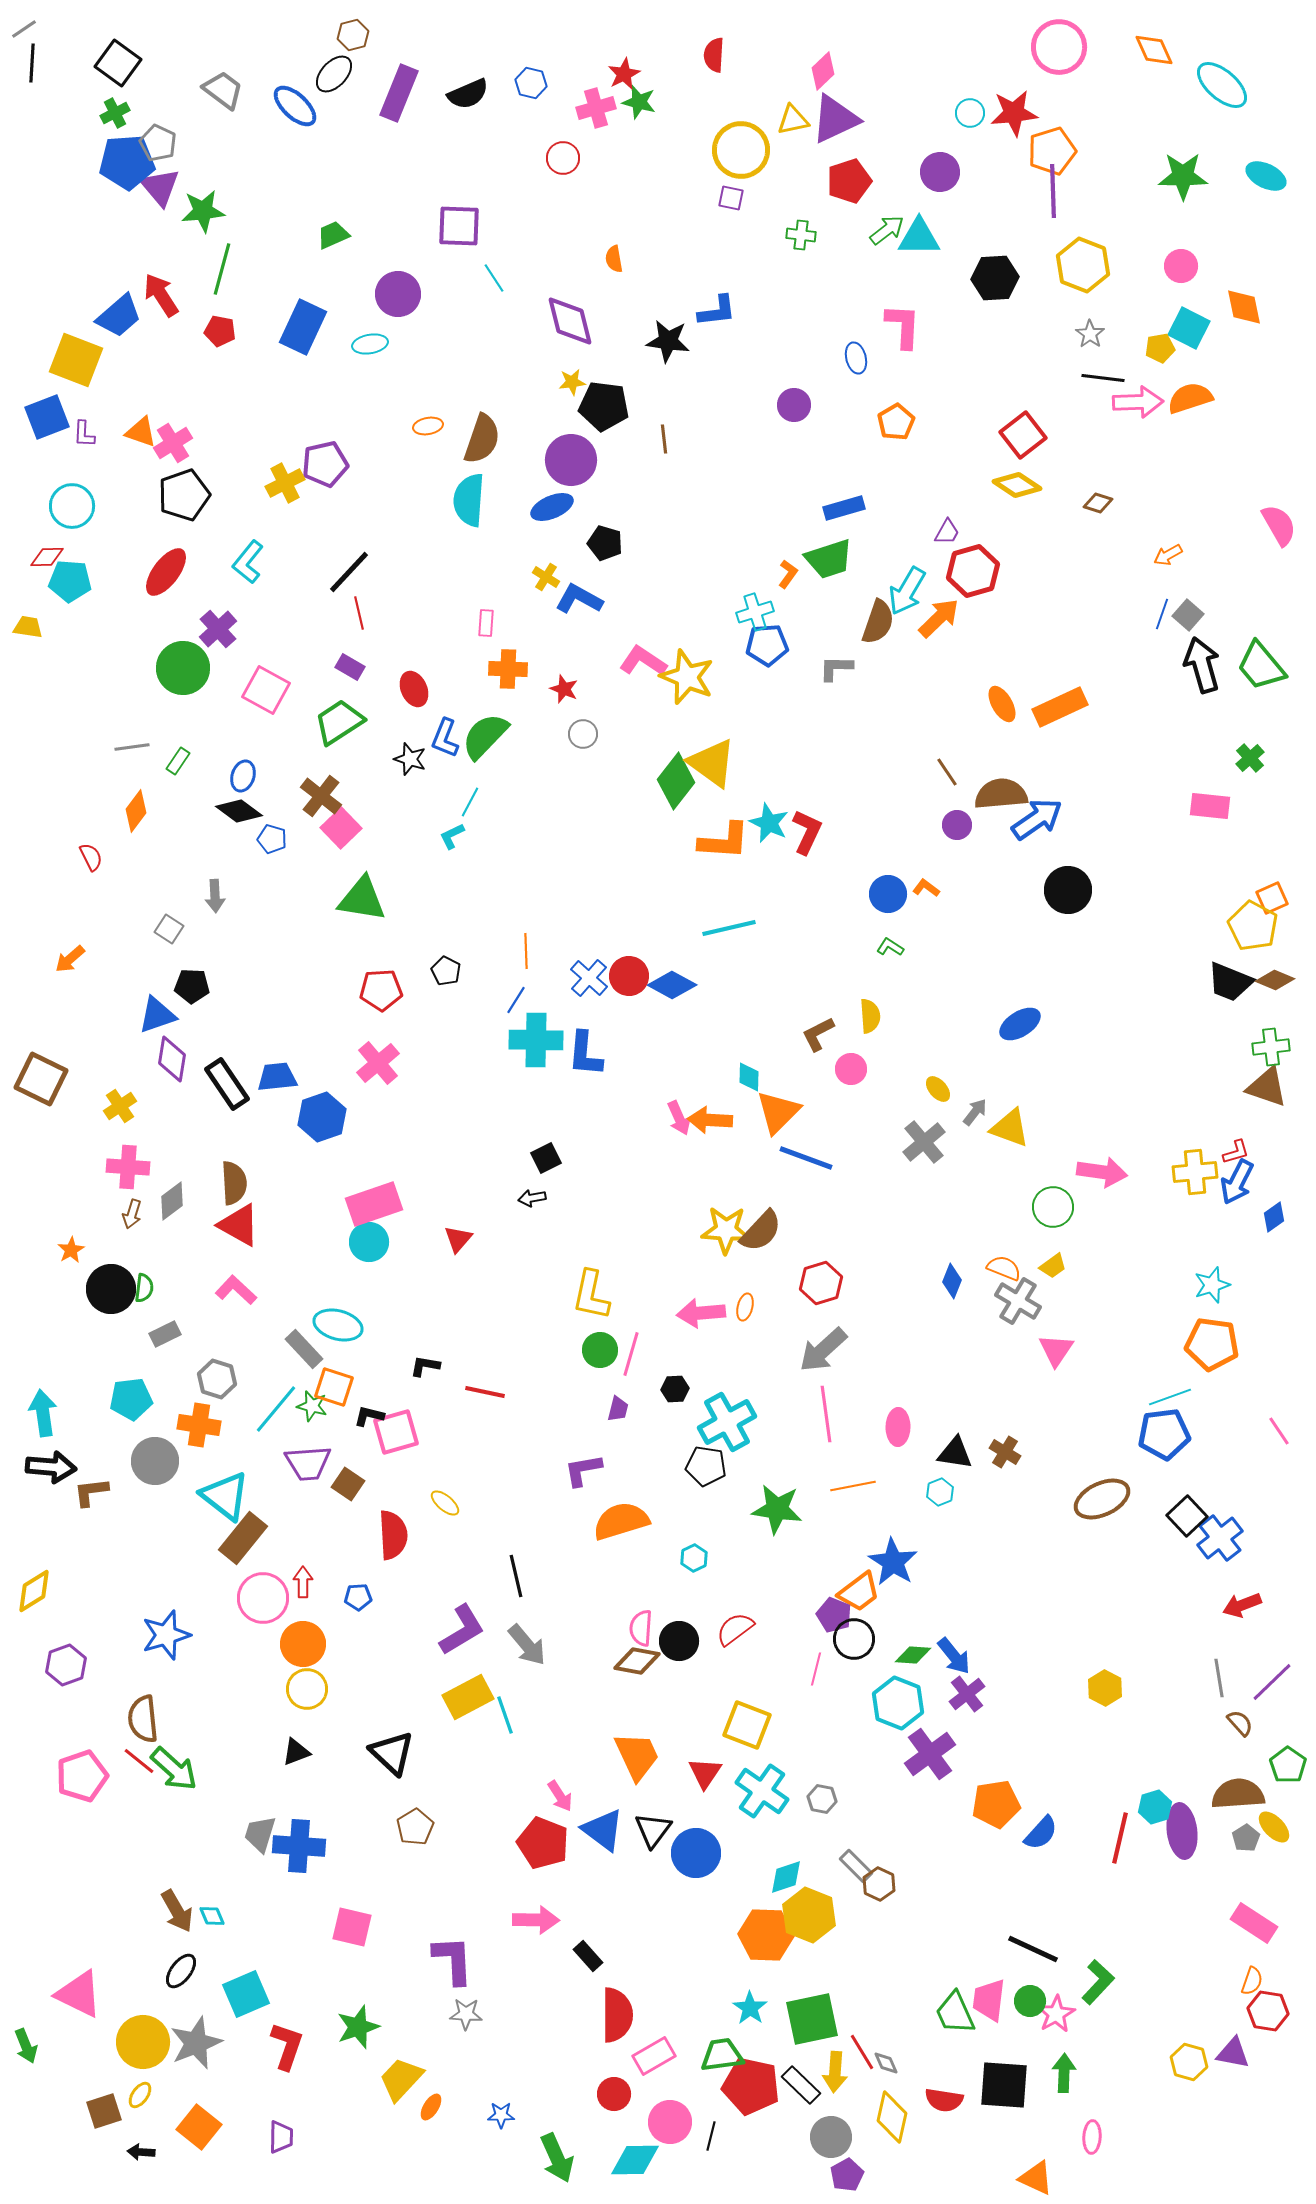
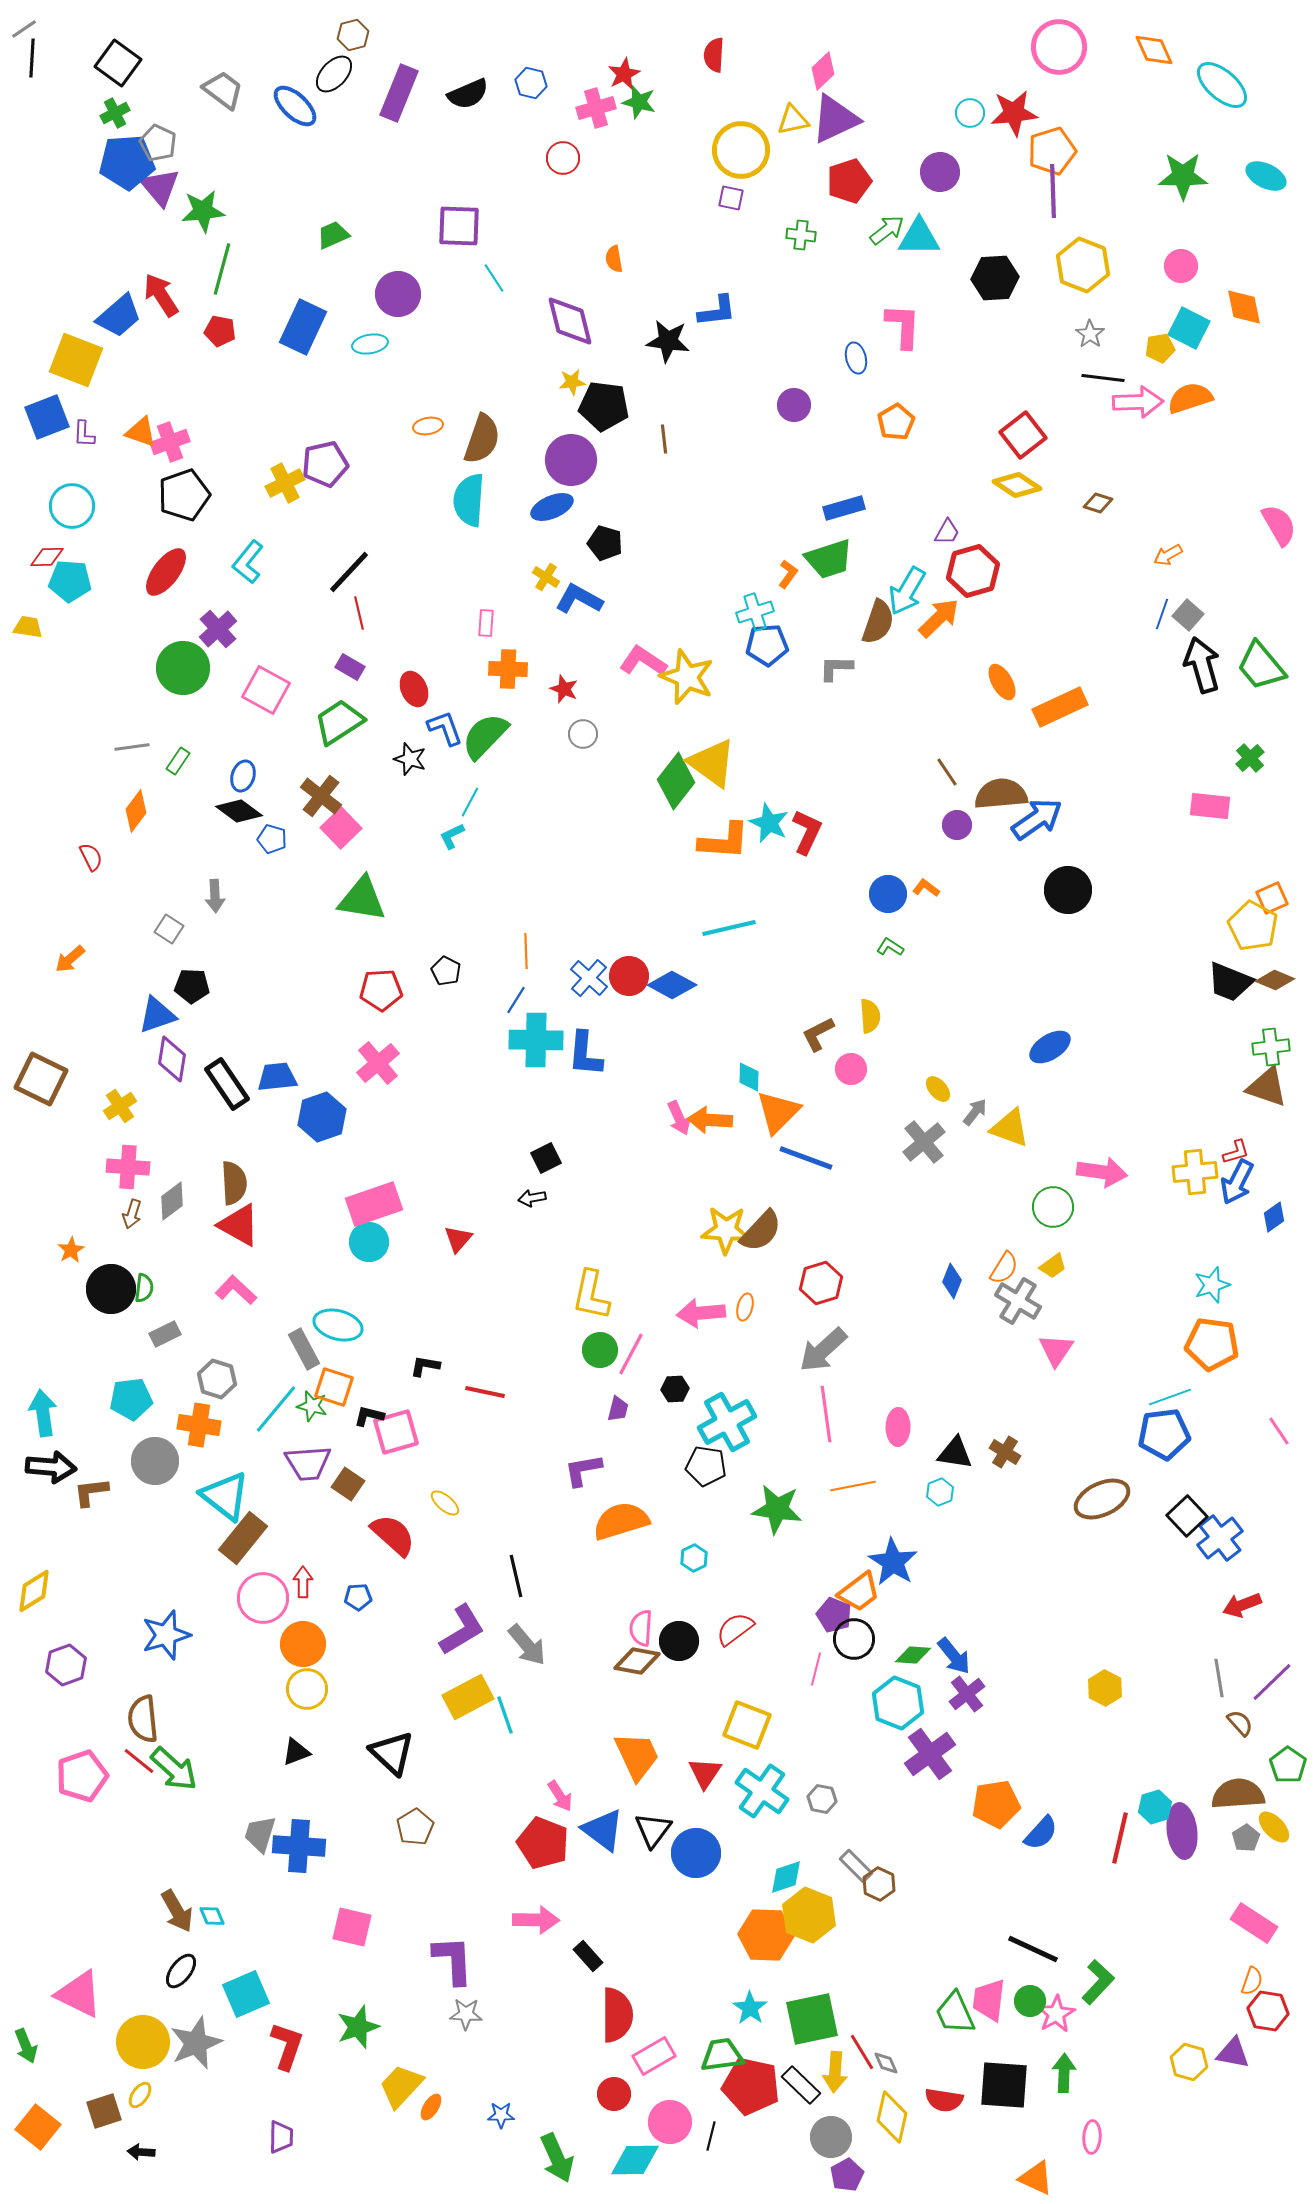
black line at (32, 63): moved 5 px up
pink cross at (173, 443): moved 3 px left, 1 px up; rotated 12 degrees clockwise
orange ellipse at (1002, 704): moved 22 px up
blue L-shape at (445, 738): moved 10 px up; rotated 138 degrees clockwise
blue ellipse at (1020, 1024): moved 30 px right, 23 px down
orange semicircle at (1004, 1268): rotated 100 degrees clockwise
gray rectangle at (304, 1349): rotated 15 degrees clockwise
pink line at (631, 1354): rotated 12 degrees clockwise
red semicircle at (393, 1535): rotated 45 degrees counterclockwise
yellow trapezoid at (401, 2079): moved 7 px down
orange square at (199, 2127): moved 161 px left
